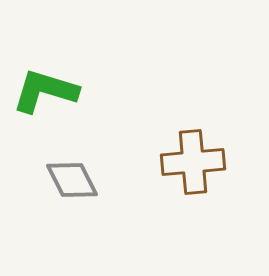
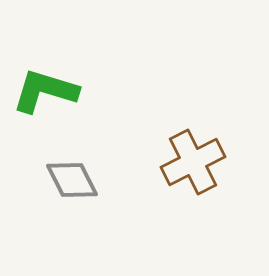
brown cross: rotated 22 degrees counterclockwise
